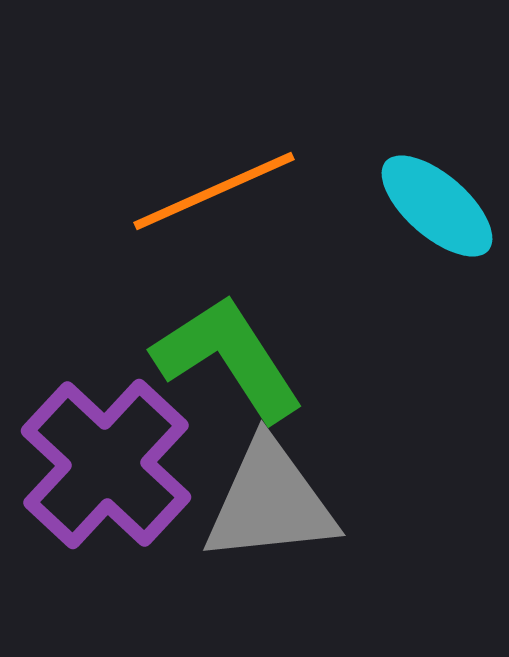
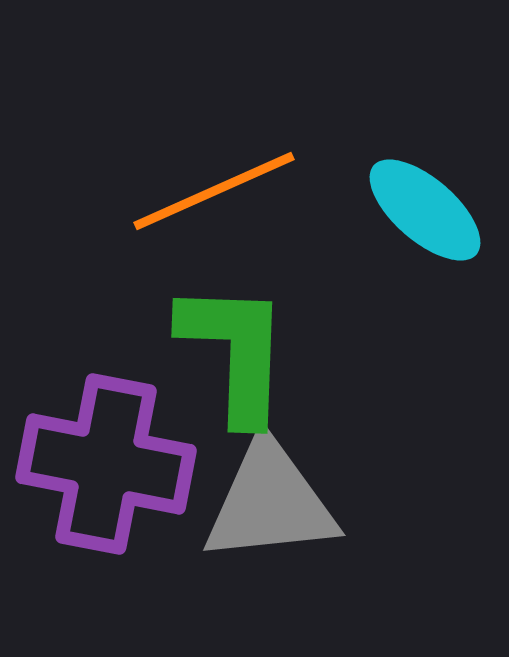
cyan ellipse: moved 12 px left, 4 px down
green L-shape: moved 7 px right, 6 px up; rotated 35 degrees clockwise
purple cross: rotated 32 degrees counterclockwise
